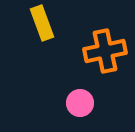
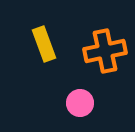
yellow rectangle: moved 2 px right, 21 px down
